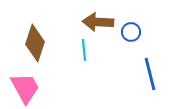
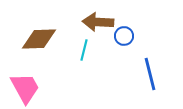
blue circle: moved 7 px left, 4 px down
brown diamond: moved 4 px right, 4 px up; rotated 69 degrees clockwise
cyan line: rotated 20 degrees clockwise
